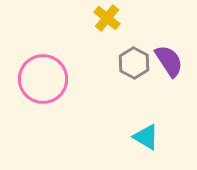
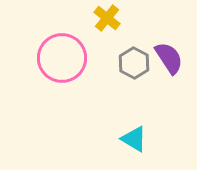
purple semicircle: moved 3 px up
pink circle: moved 19 px right, 21 px up
cyan triangle: moved 12 px left, 2 px down
